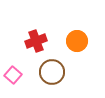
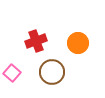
orange circle: moved 1 px right, 2 px down
pink square: moved 1 px left, 2 px up
